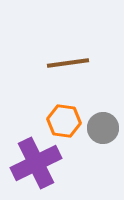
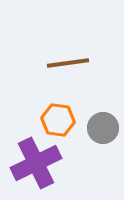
orange hexagon: moved 6 px left, 1 px up
